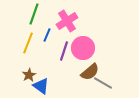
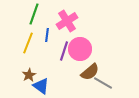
blue line: rotated 16 degrees counterclockwise
pink circle: moved 3 px left, 1 px down
